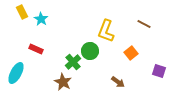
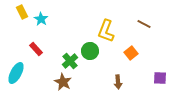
red rectangle: rotated 24 degrees clockwise
green cross: moved 3 px left, 1 px up
purple square: moved 1 px right, 7 px down; rotated 16 degrees counterclockwise
brown arrow: rotated 48 degrees clockwise
